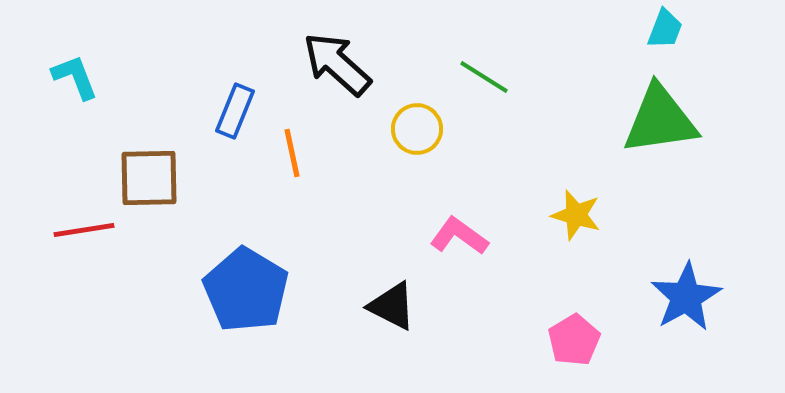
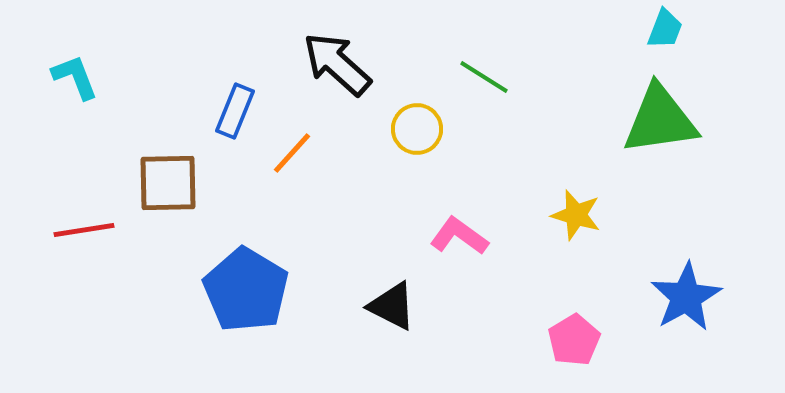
orange line: rotated 54 degrees clockwise
brown square: moved 19 px right, 5 px down
